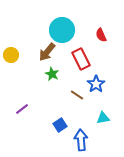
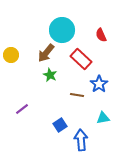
brown arrow: moved 1 px left, 1 px down
red rectangle: rotated 20 degrees counterclockwise
green star: moved 2 px left, 1 px down
blue star: moved 3 px right
brown line: rotated 24 degrees counterclockwise
